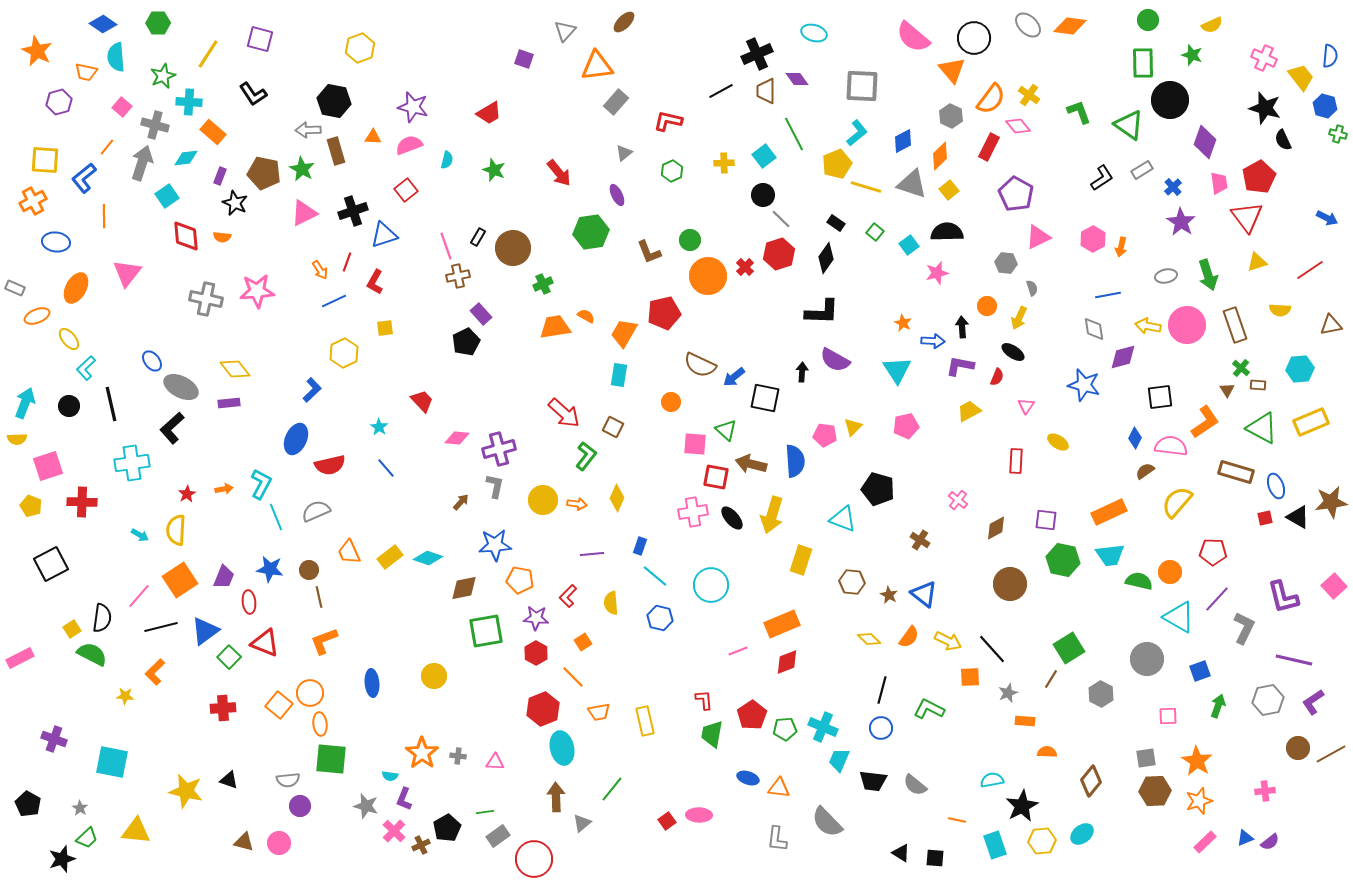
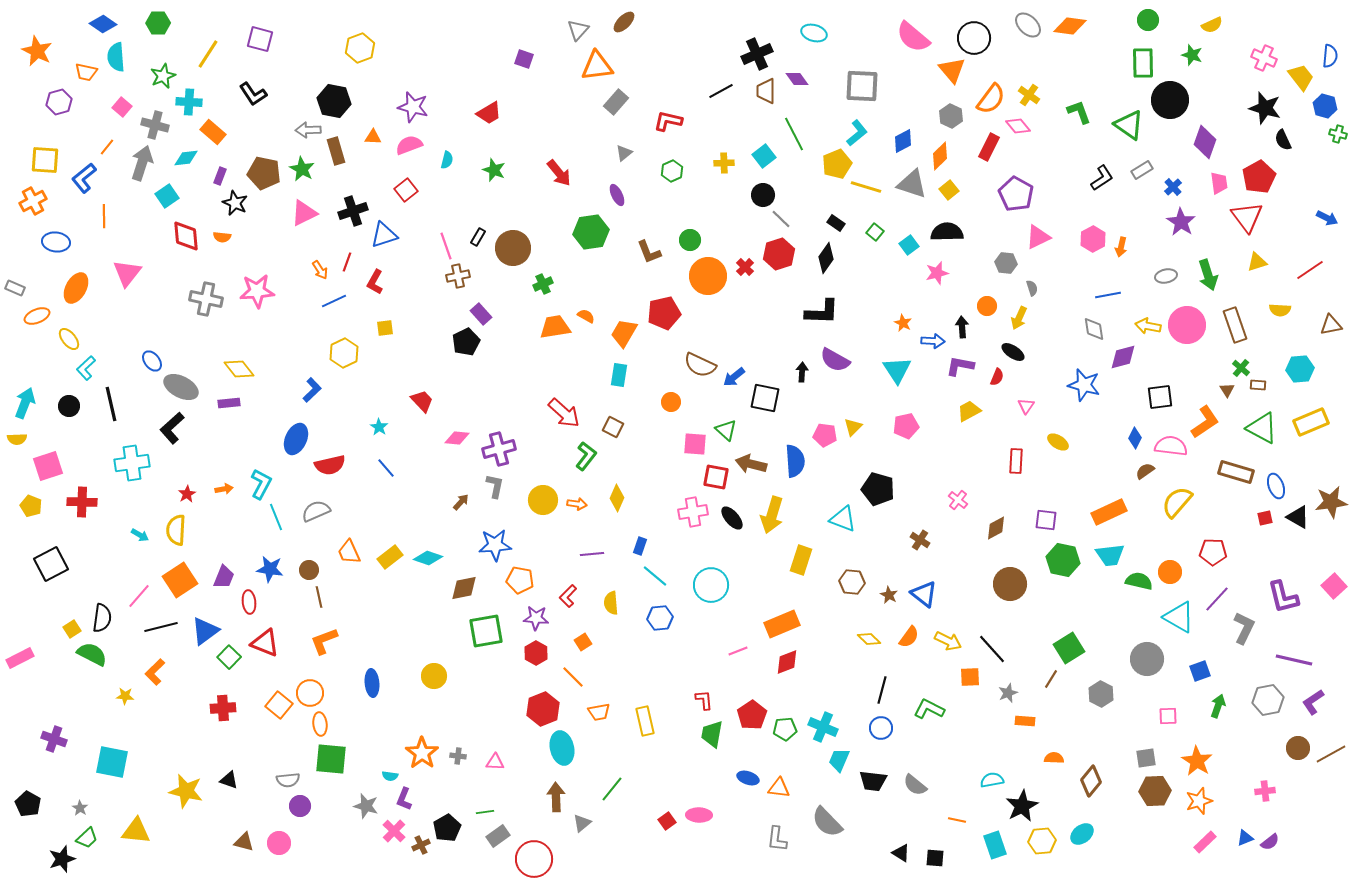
gray triangle at (565, 31): moved 13 px right, 1 px up
yellow diamond at (235, 369): moved 4 px right
blue hexagon at (660, 618): rotated 20 degrees counterclockwise
orange semicircle at (1047, 752): moved 7 px right, 6 px down
